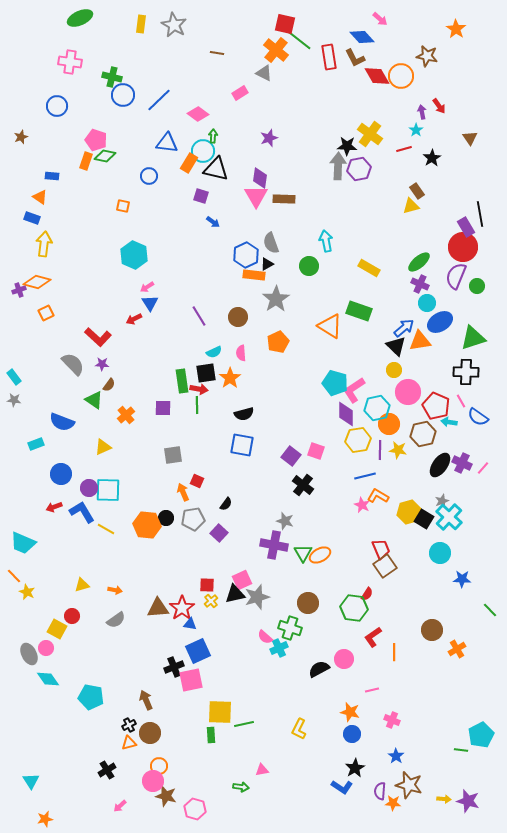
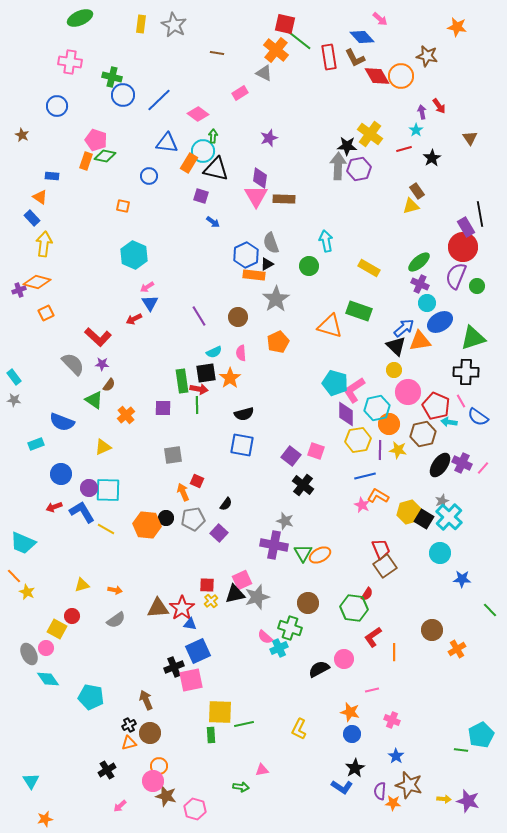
orange star at (456, 29): moved 1 px right, 2 px up; rotated 24 degrees counterclockwise
brown star at (21, 137): moved 1 px right, 2 px up; rotated 24 degrees counterclockwise
blue rectangle at (32, 218): rotated 28 degrees clockwise
orange triangle at (330, 326): rotated 16 degrees counterclockwise
